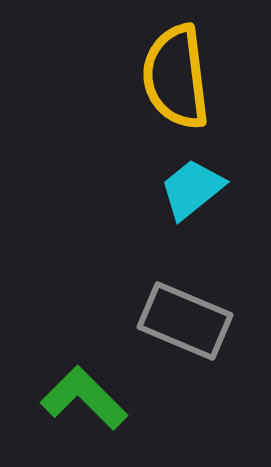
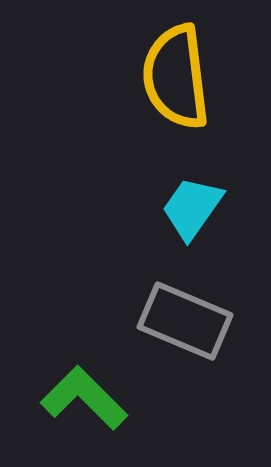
cyan trapezoid: moved 19 px down; rotated 16 degrees counterclockwise
